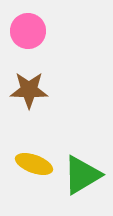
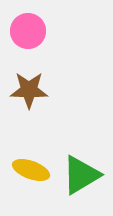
yellow ellipse: moved 3 px left, 6 px down
green triangle: moved 1 px left
